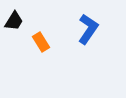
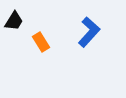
blue L-shape: moved 1 px right, 3 px down; rotated 8 degrees clockwise
